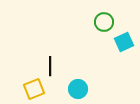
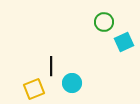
black line: moved 1 px right
cyan circle: moved 6 px left, 6 px up
